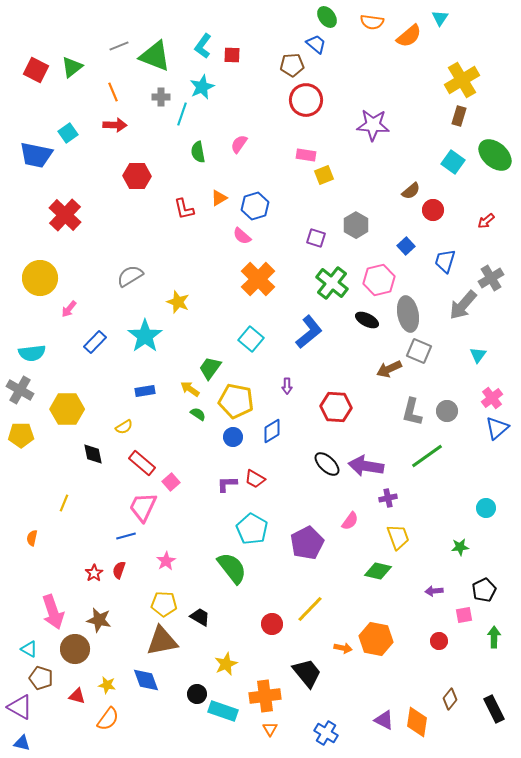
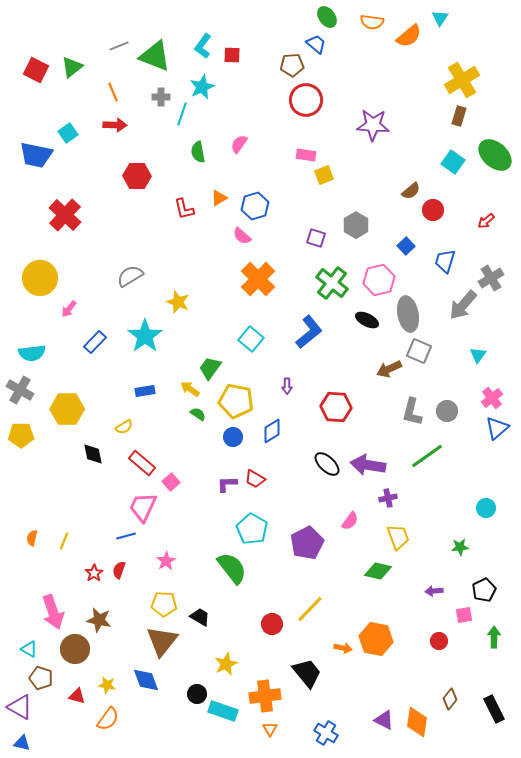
purple arrow at (366, 466): moved 2 px right, 1 px up
yellow line at (64, 503): moved 38 px down
brown triangle at (162, 641): rotated 40 degrees counterclockwise
